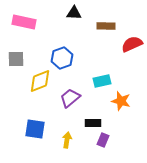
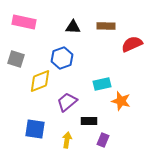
black triangle: moved 1 px left, 14 px down
gray square: rotated 18 degrees clockwise
cyan rectangle: moved 3 px down
purple trapezoid: moved 3 px left, 4 px down
black rectangle: moved 4 px left, 2 px up
